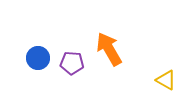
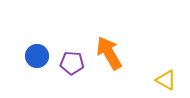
orange arrow: moved 4 px down
blue circle: moved 1 px left, 2 px up
